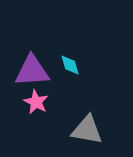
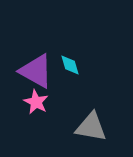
purple triangle: moved 4 px right; rotated 33 degrees clockwise
gray triangle: moved 4 px right, 3 px up
